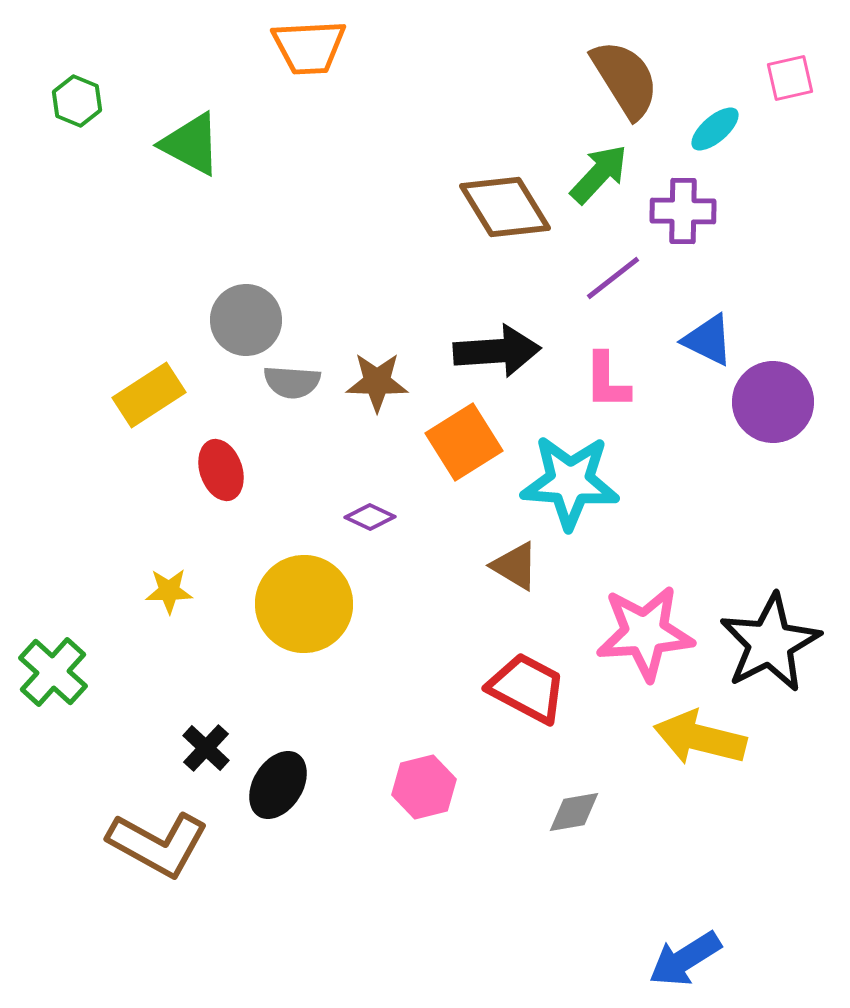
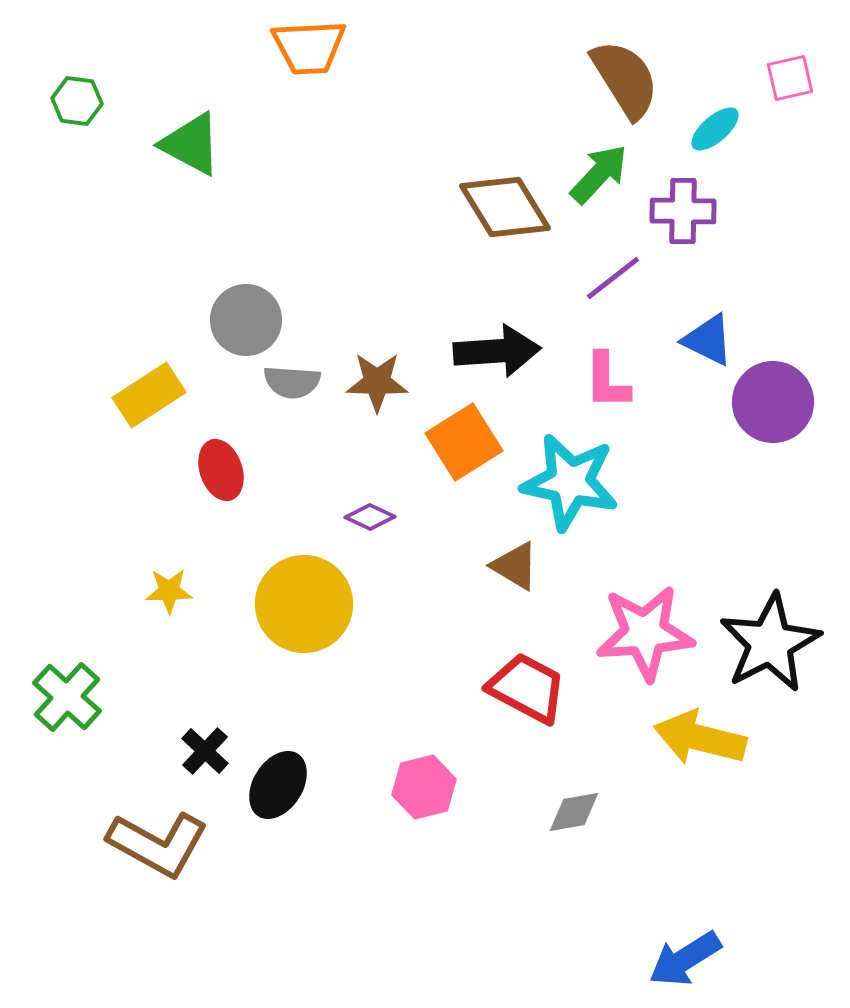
green hexagon: rotated 15 degrees counterclockwise
cyan star: rotated 8 degrees clockwise
green cross: moved 14 px right, 25 px down
black cross: moved 1 px left, 3 px down
